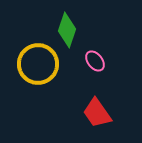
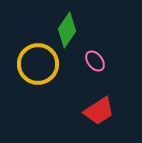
green diamond: rotated 16 degrees clockwise
red trapezoid: moved 2 px right, 2 px up; rotated 88 degrees counterclockwise
